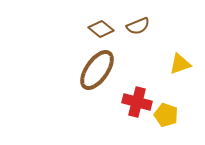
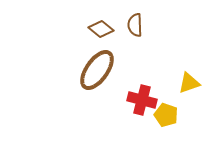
brown semicircle: moved 3 px left, 1 px up; rotated 110 degrees clockwise
yellow triangle: moved 9 px right, 19 px down
red cross: moved 5 px right, 2 px up
